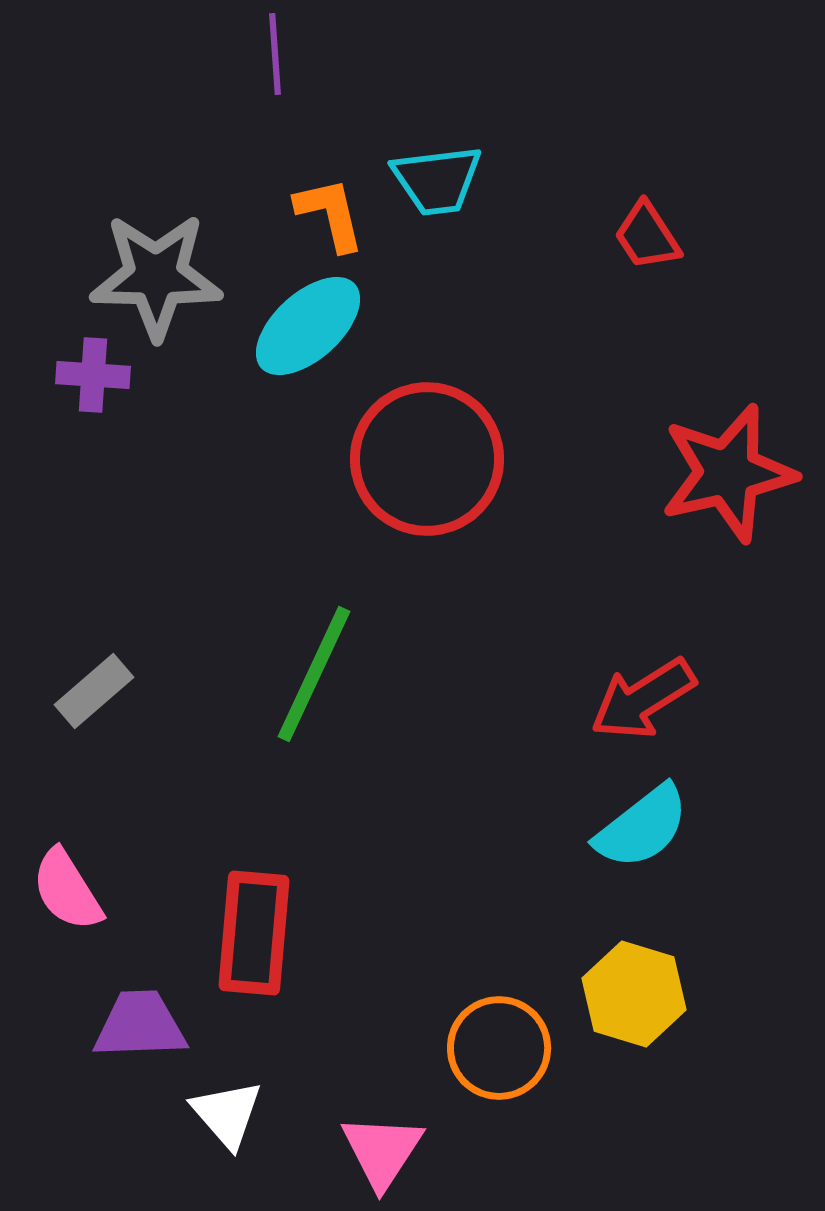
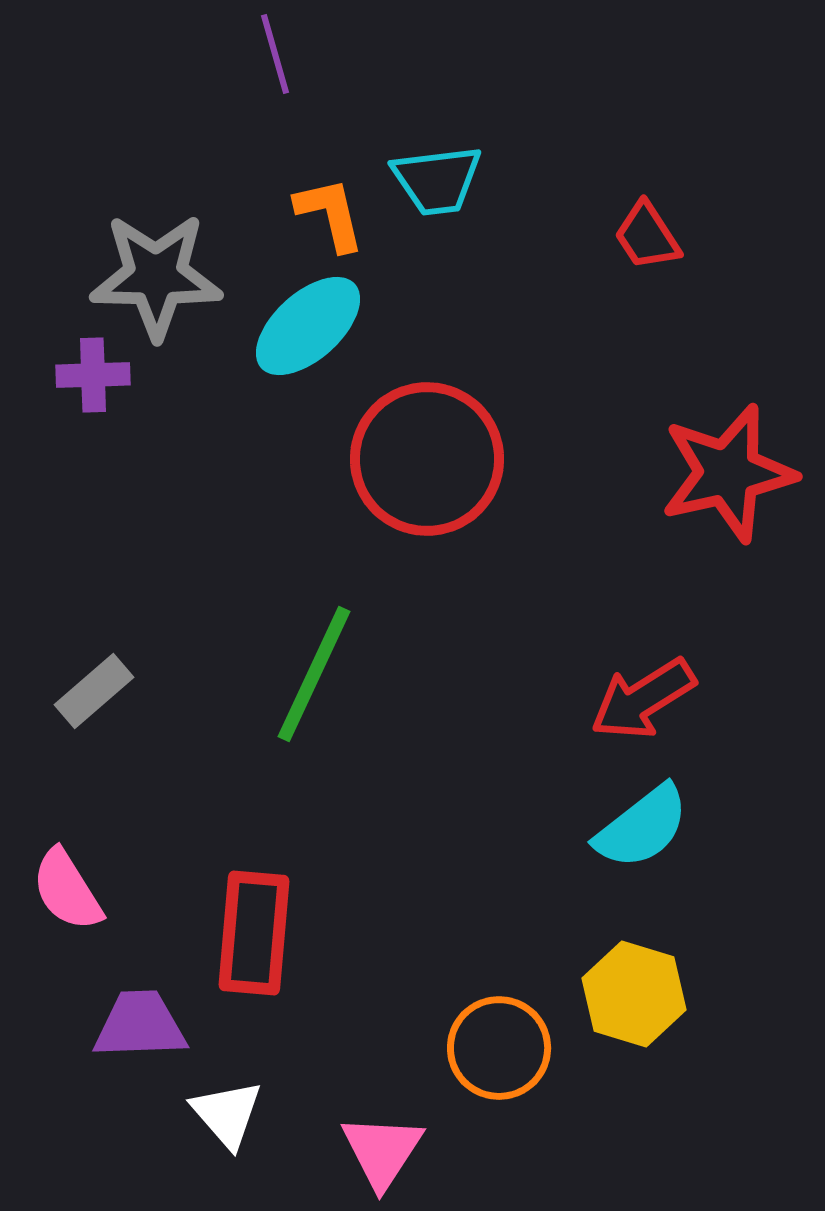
purple line: rotated 12 degrees counterclockwise
purple cross: rotated 6 degrees counterclockwise
